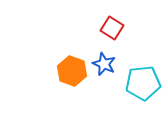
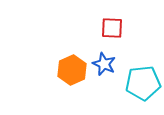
red square: rotated 30 degrees counterclockwise
orange hexagon: moved 1 px up; rotated 16 degrees clockwise
